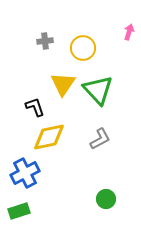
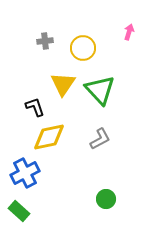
green triangle: moved 2 px right
green rectangle: rotated 60 degrees clockwise
